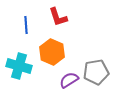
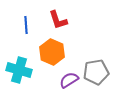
red L-shape: moved 3 px down
cyan cross: moved 4 px down
